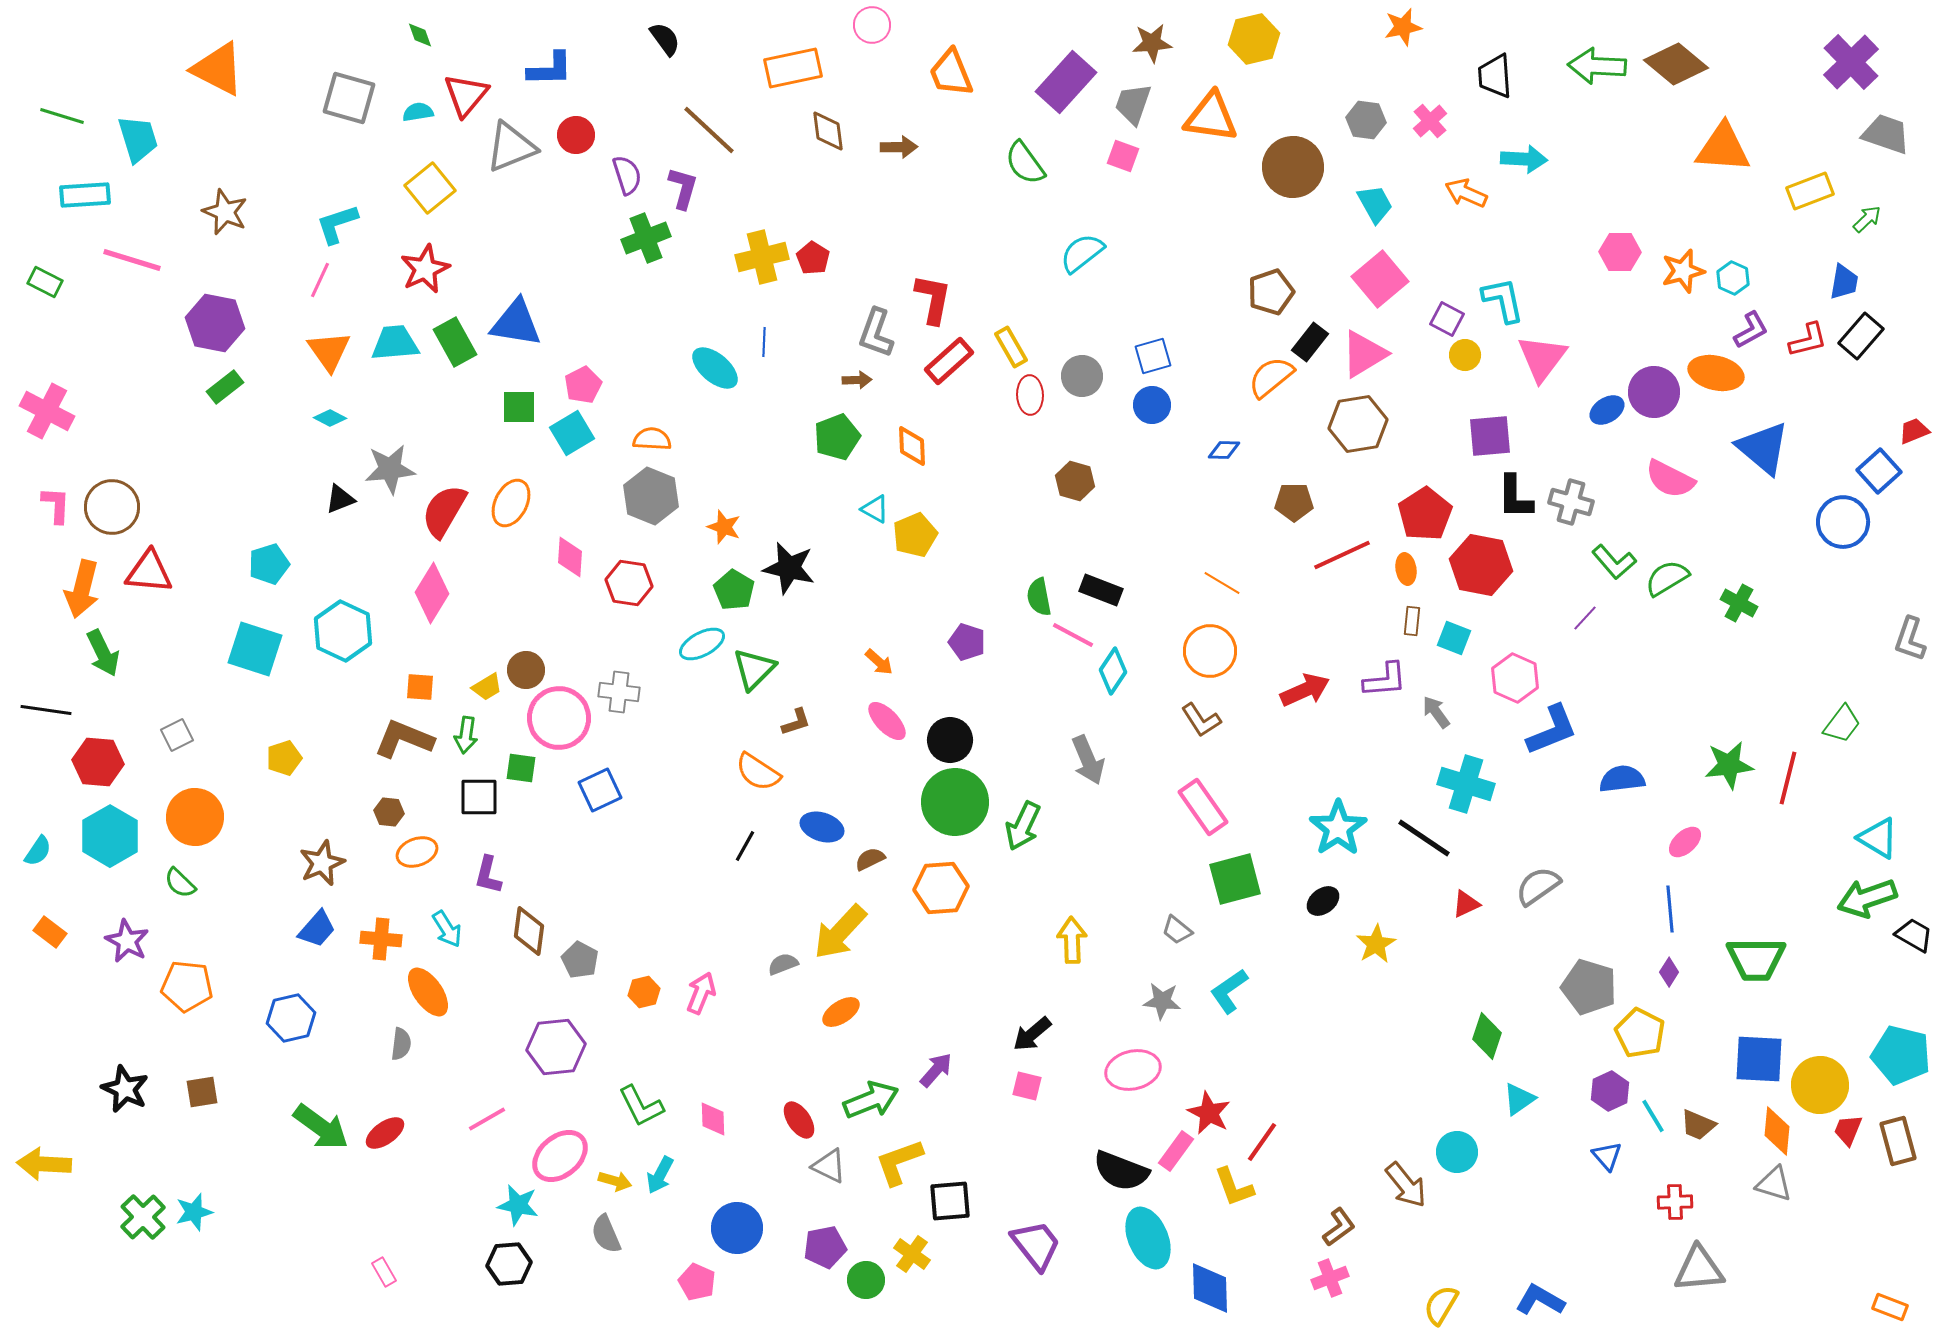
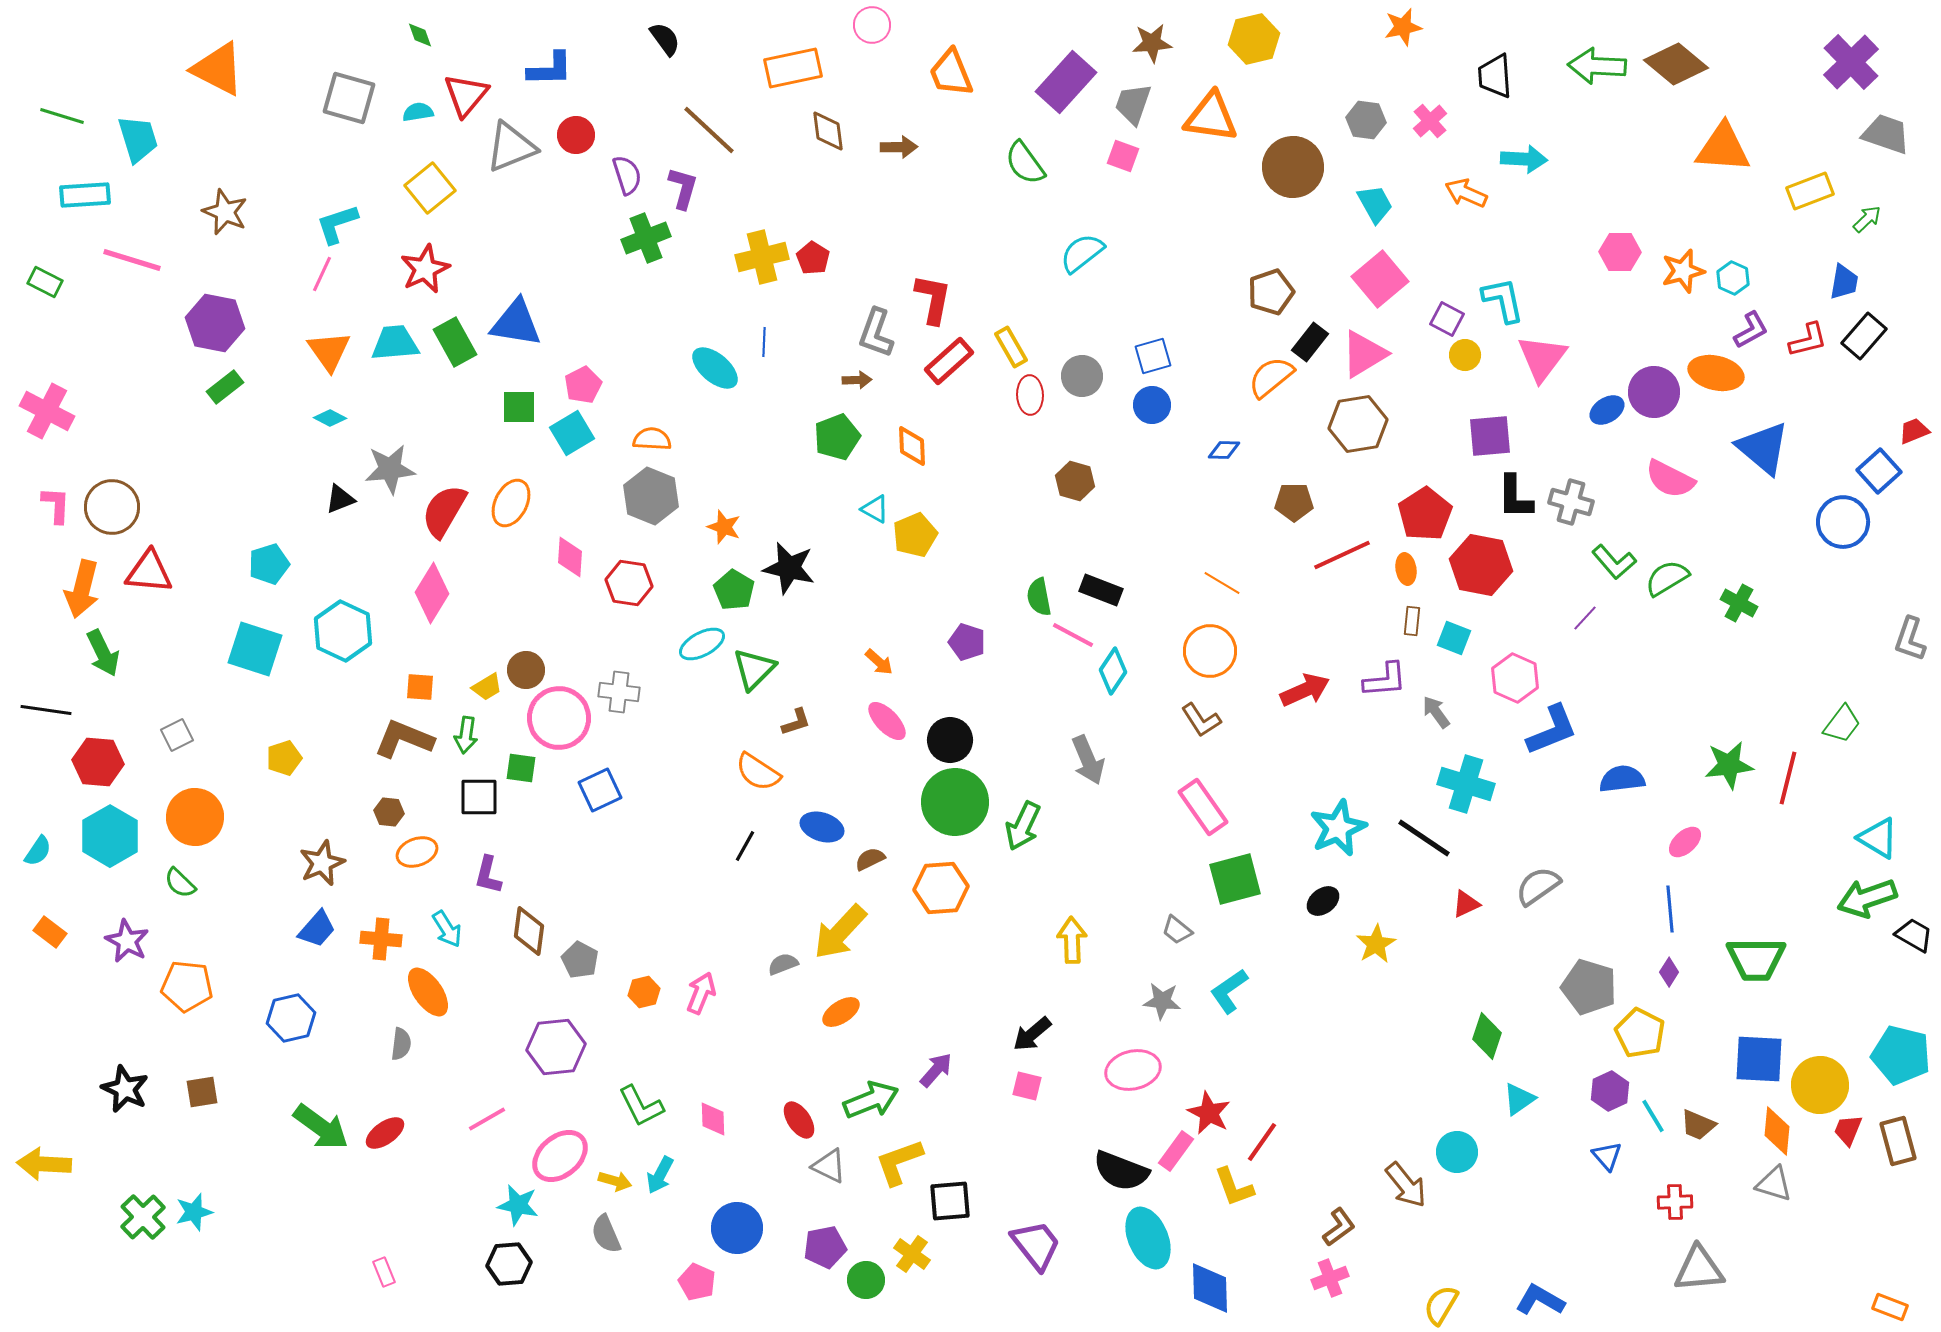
pink line at (320, 280): moved 2 px right, 6 px up
black rectangle at (1861, 336): moved 3 px right
cyan star at (1338, 828): rotated 10 degrees clockwise
pink rectangle at (384, 1272): rotated 8 degrees clockwise
